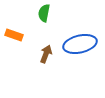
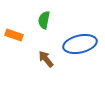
green semicircle: moved 7 px down
brown arrow: moved 5 px down; rotated 60 degrees counterclockwise
